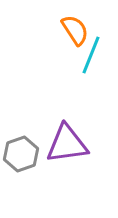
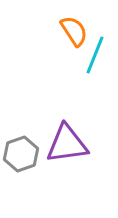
orange semicircle: moved 1 px left, 1 px down
cyan line: moved 4 px right
